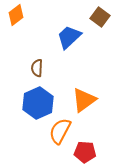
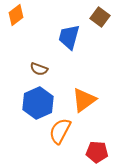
blue trapezoid: rotated 32 degrees counterclockwise
brown semicircle: moved 2 px right, 1 px down; rotated 72 degrees counterclockwise
red pentagon: moved 12 px right
